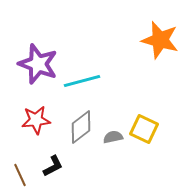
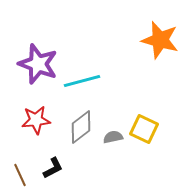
black L-shape: moved 2 px down
